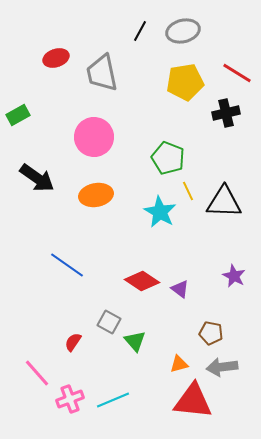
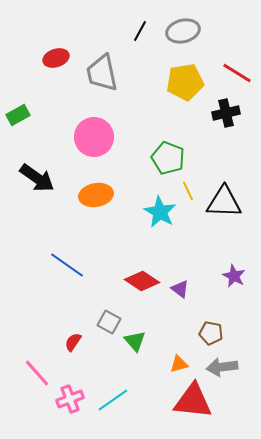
cyan line: rotated 12 degrees counterclockwise
